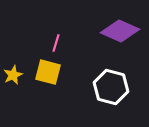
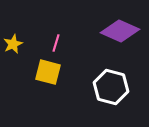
yellow star: moved 31 px up
